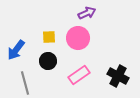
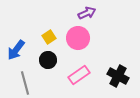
yellow square: rotated 32 degrees counterclockwise
black circle: moved 1 px up
